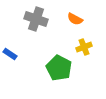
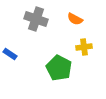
yellow cross: rotated 14 degrees clockwise
